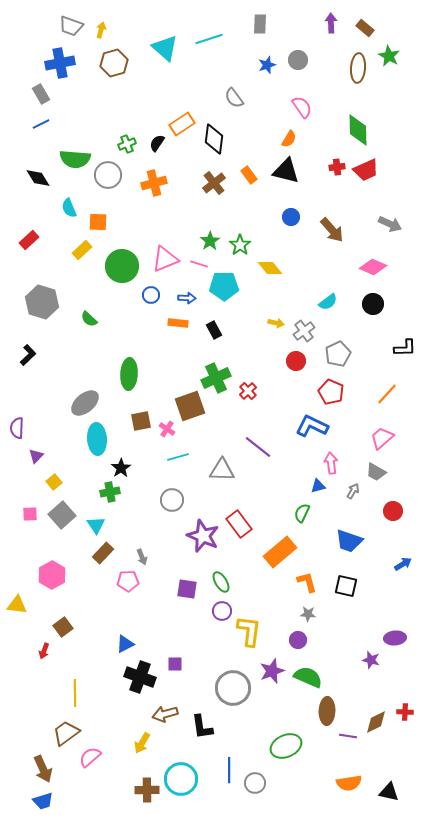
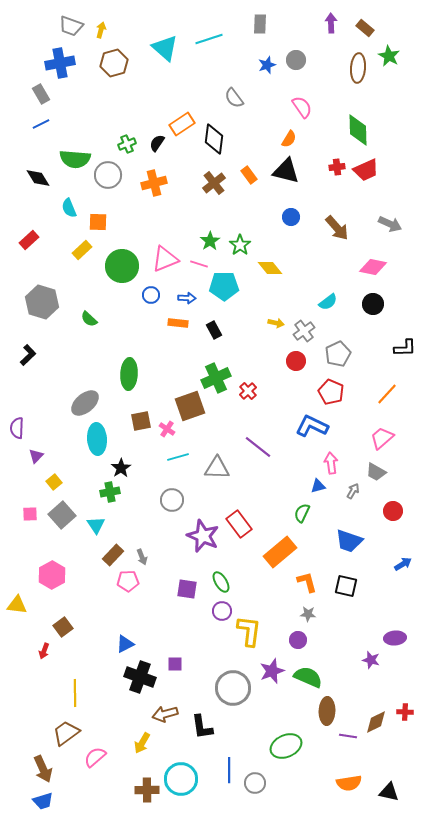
gray circle at (298, 60): moved 2 px left
brown arrow at (332, 230): moved 5 px right, 2 px up
pink diamond at (373, 267): rotated 12 degrees counterclockwise
gray triangle at (222, 470): moved 5 px left, 2 px up
brown rectangle at (103, 553): moved 10 px right, 2 px down
pink semicircle at (90, 757): moved 5 px right
